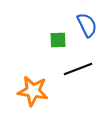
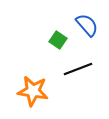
blue semicircle: rotated 15 degrees counterclockwise
green square: rotated 36 degrees clockwise
